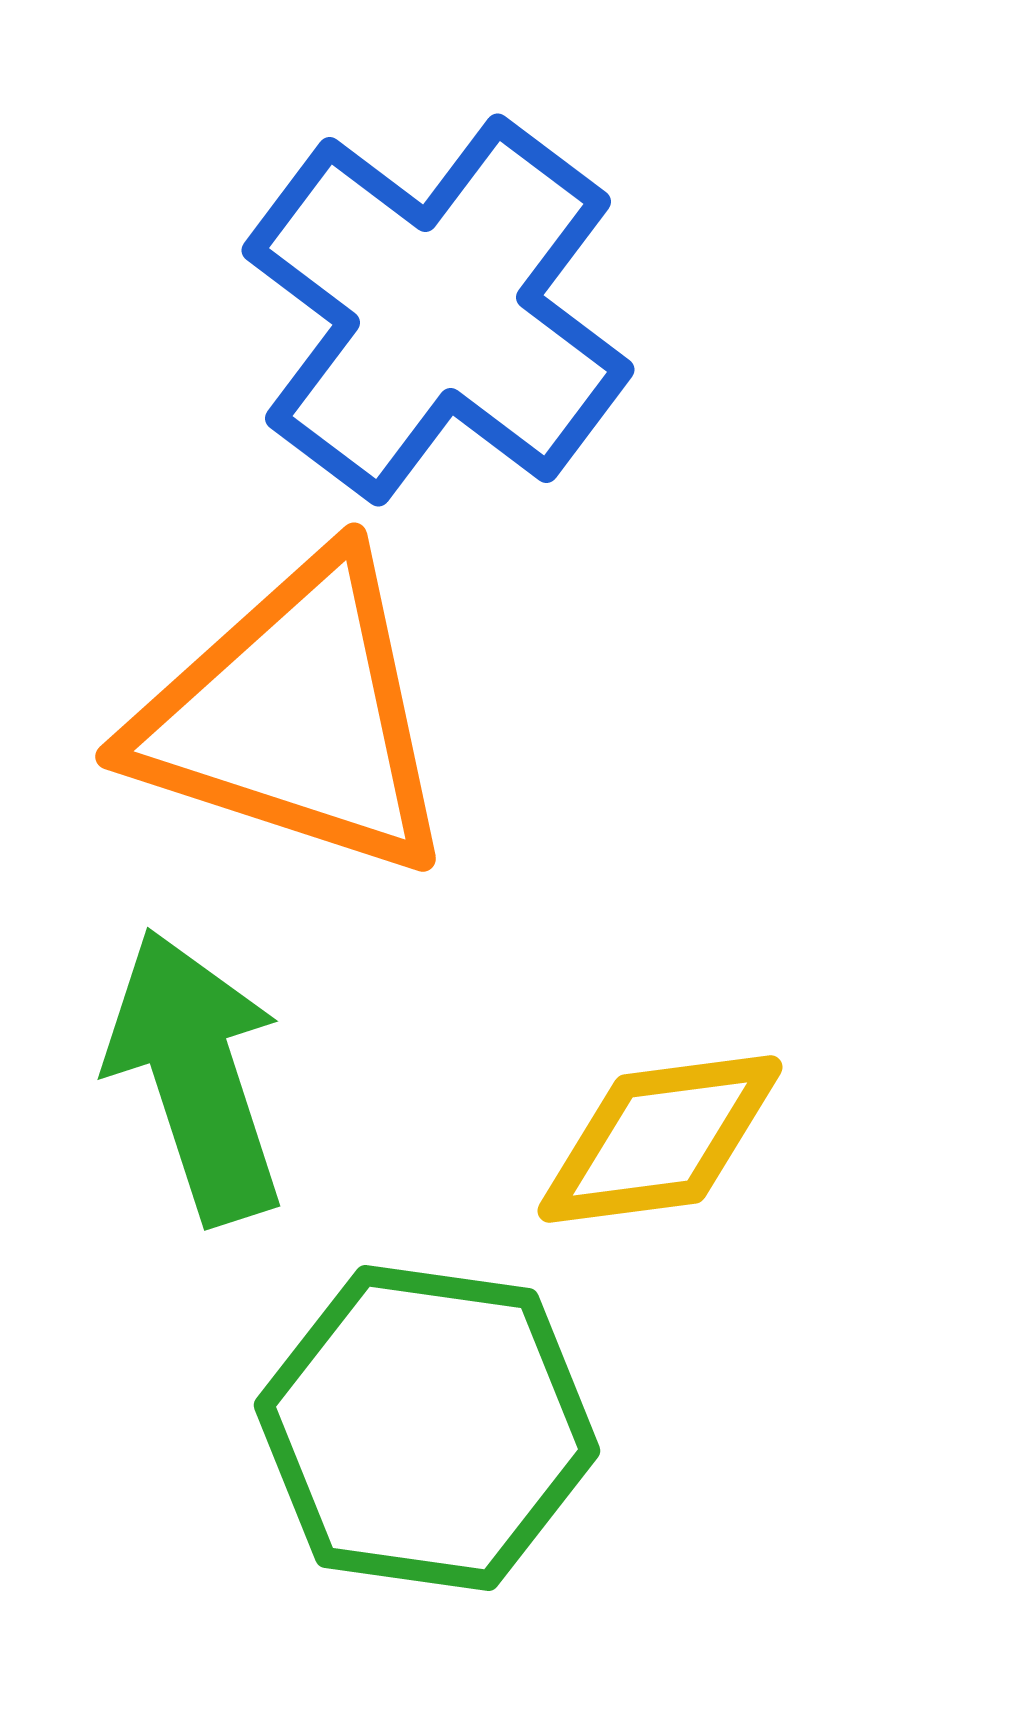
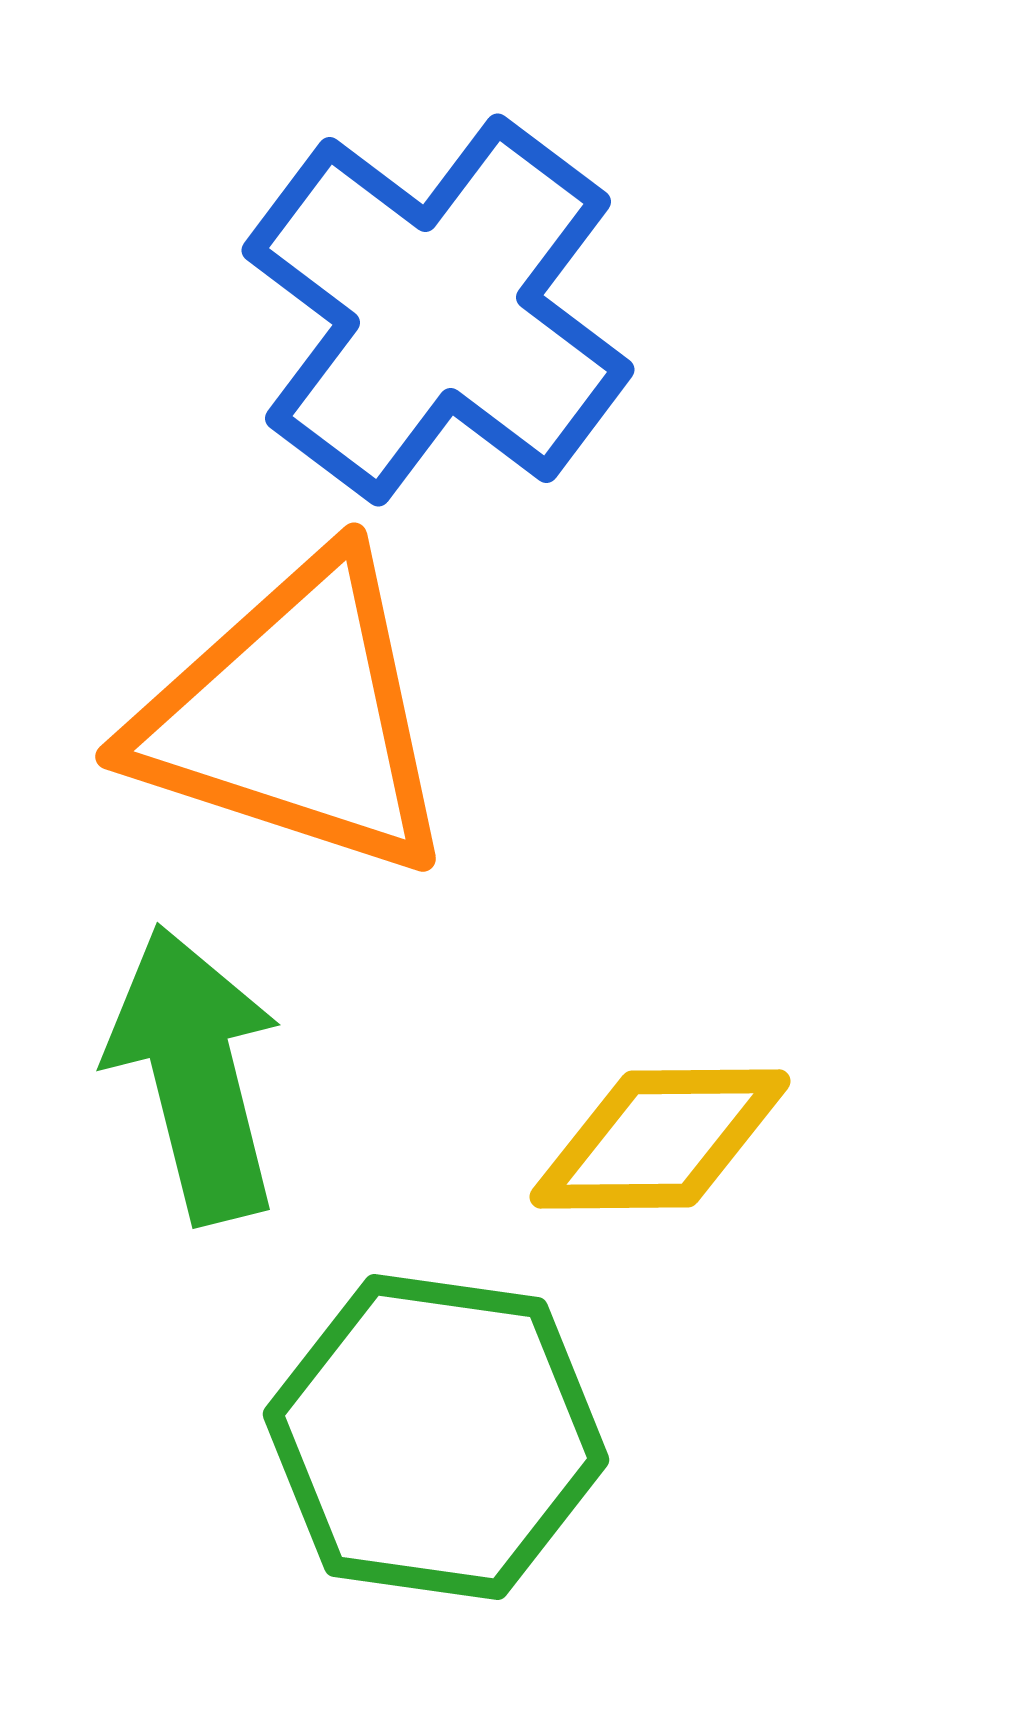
green arrow: moved 1 px left, 2 px up; rotated 4 degrees clockwise
yellow diamond: rotated 7 degrees clockwise
green hexagon: moved 9 px right, 9 px down
